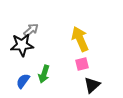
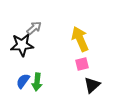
gray arrow: moved 3 px right, 2 px up
green arrow: moved 7 px left, 8 px down; rotated 12 degrees counterclockwise
